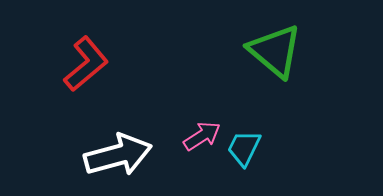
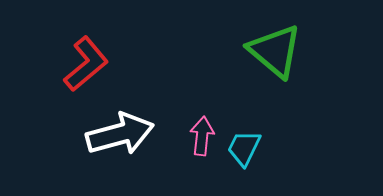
pink arrow: rotated 51 degrees counterclockwise
white arrow: moved 2 px right, 21 px up
